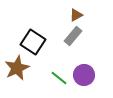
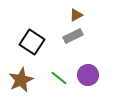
gray rectangle: rotated 24 degrees clockwise
black square: moved 1 px left
brown star: moved 4 px right, 12 px down
purple circle: moved 4 px right
